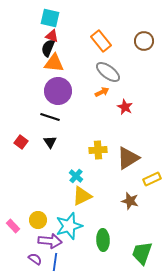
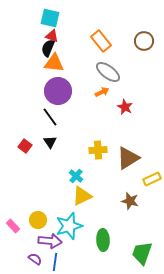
black line: rotated 36 degrees clockwise
red square: moved 4 px right, 4 px down
